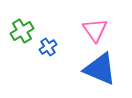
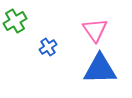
green cross: moved 7 px left, 10 px up
blue triangle: rotated 24 degrees counterclockwise
